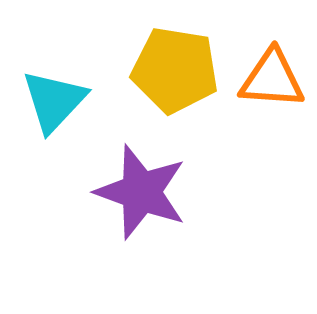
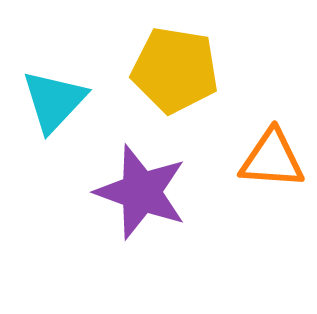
orange triangle: moved 80 px down
